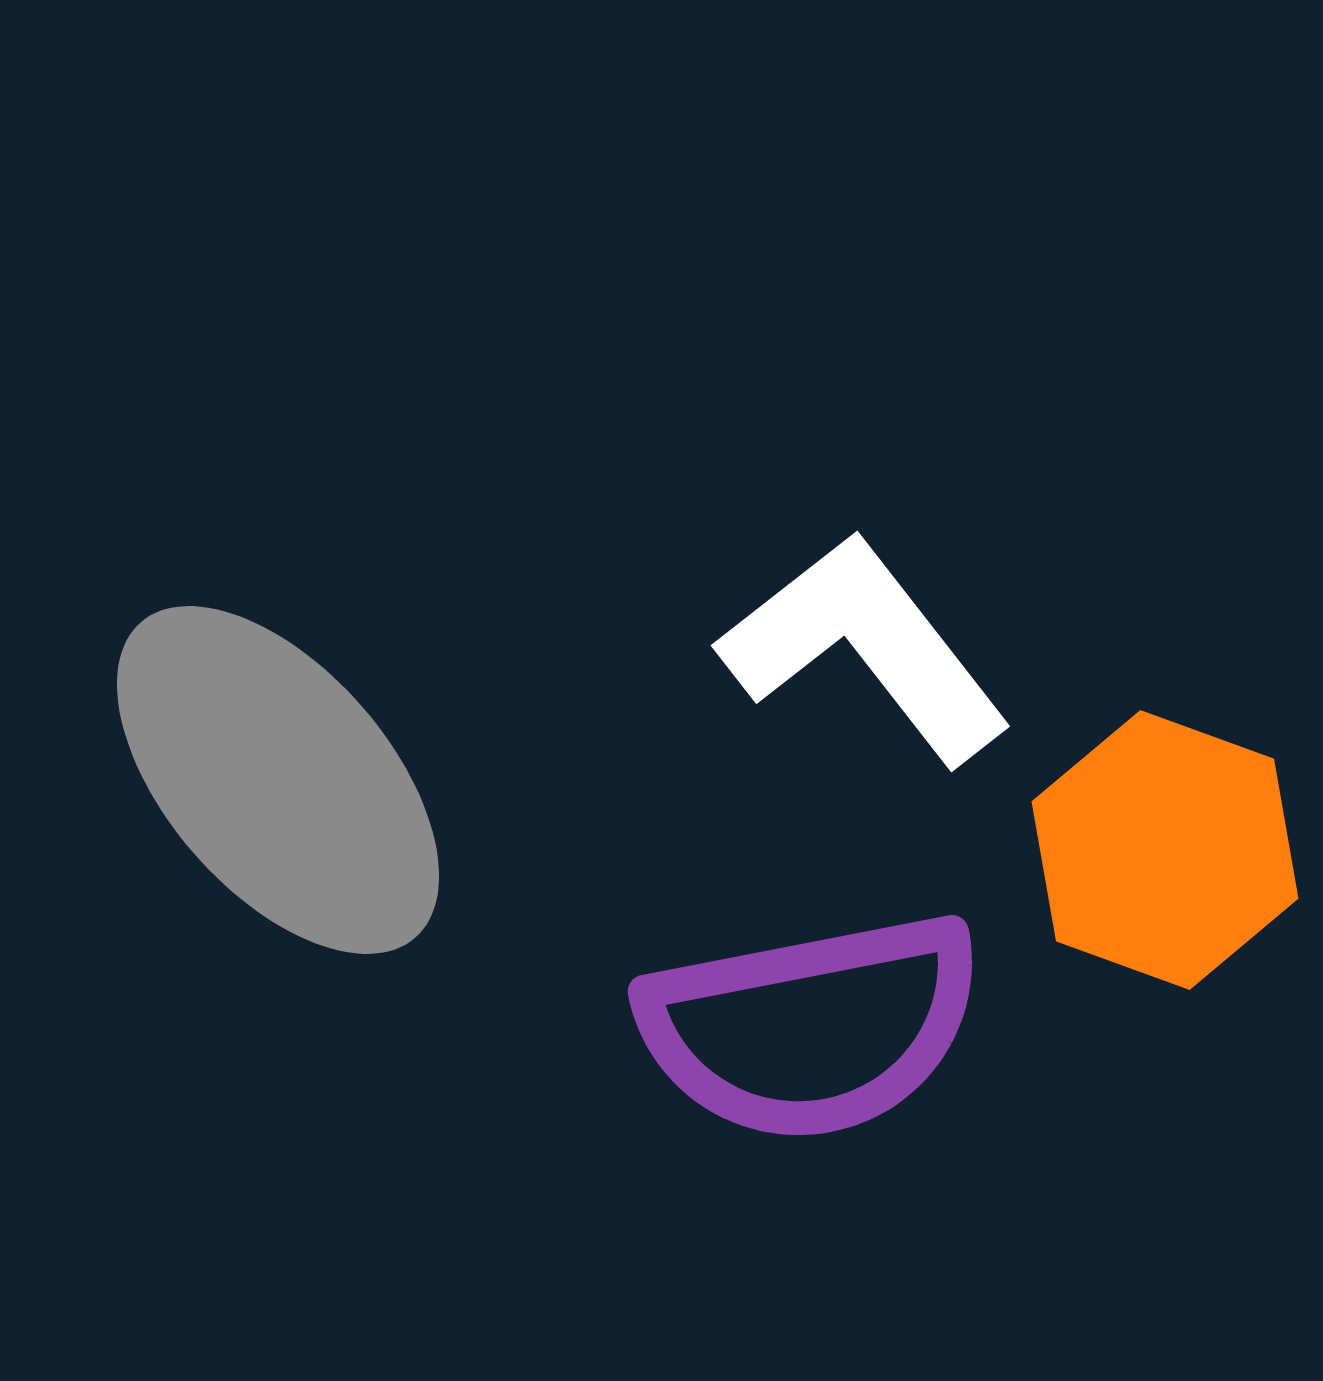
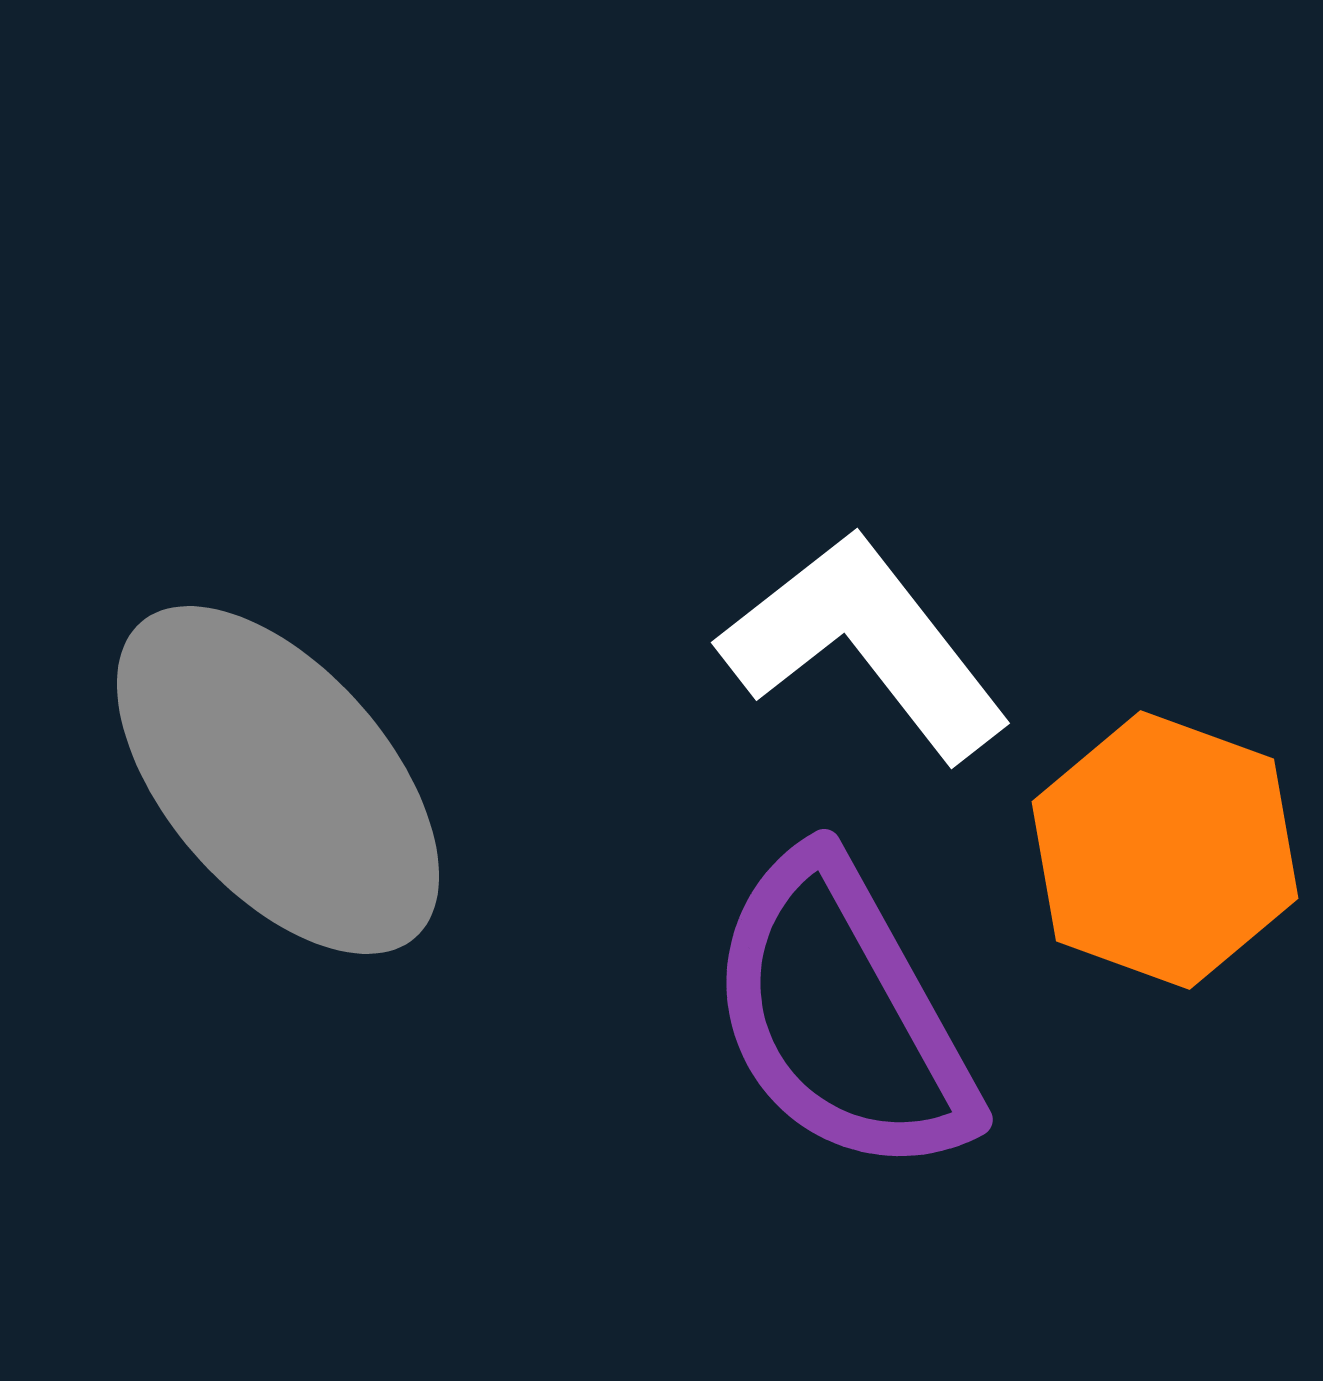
white L-shape: moved 3 px up
purple semicircle: moved 31 px right, 12 px up; rotated 72 degrees clockwise
